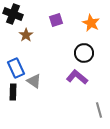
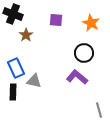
purple square: rotated 24 degrees clockwise
gray triangle: rotated 21 degrees counterclockwise
